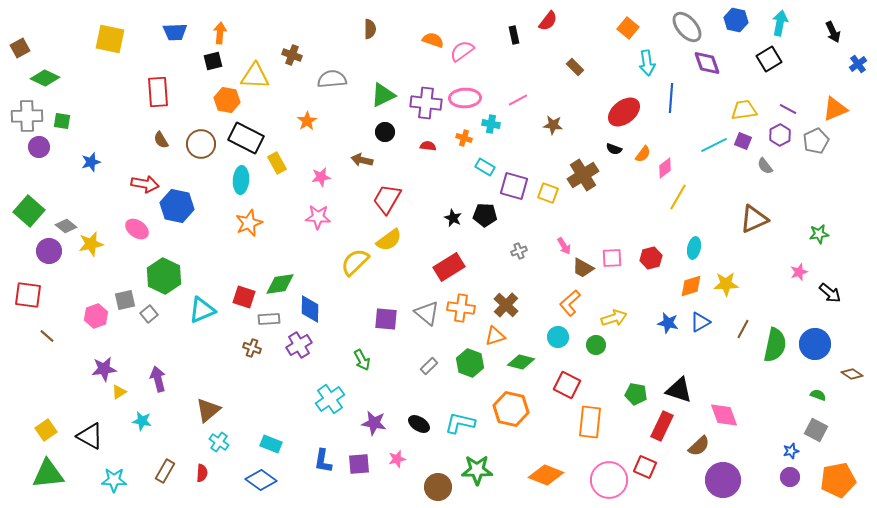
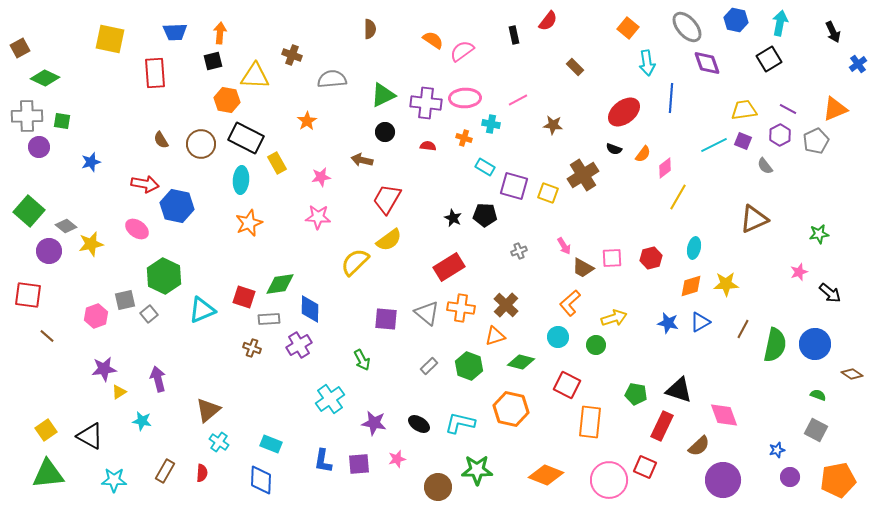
orange semicircle at (433, 40): rotated 15 degrees clockwise
red rectangle at (158, 92): moved 3 px left, 19 px up
green hexagon at (470, 363): moved 1 px left, 3 px down
blue star at (791, 451): moved 14 px left, 1 px up
blue diamond at (261, 480): rotated 56 degrees clockwise
